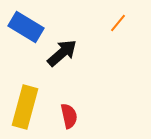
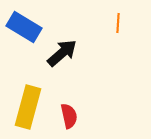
orange line: rotated 36 degrees counterclockwise
blue rectangle: moved 2 px left
yellow rectangle: moved 3 px right
